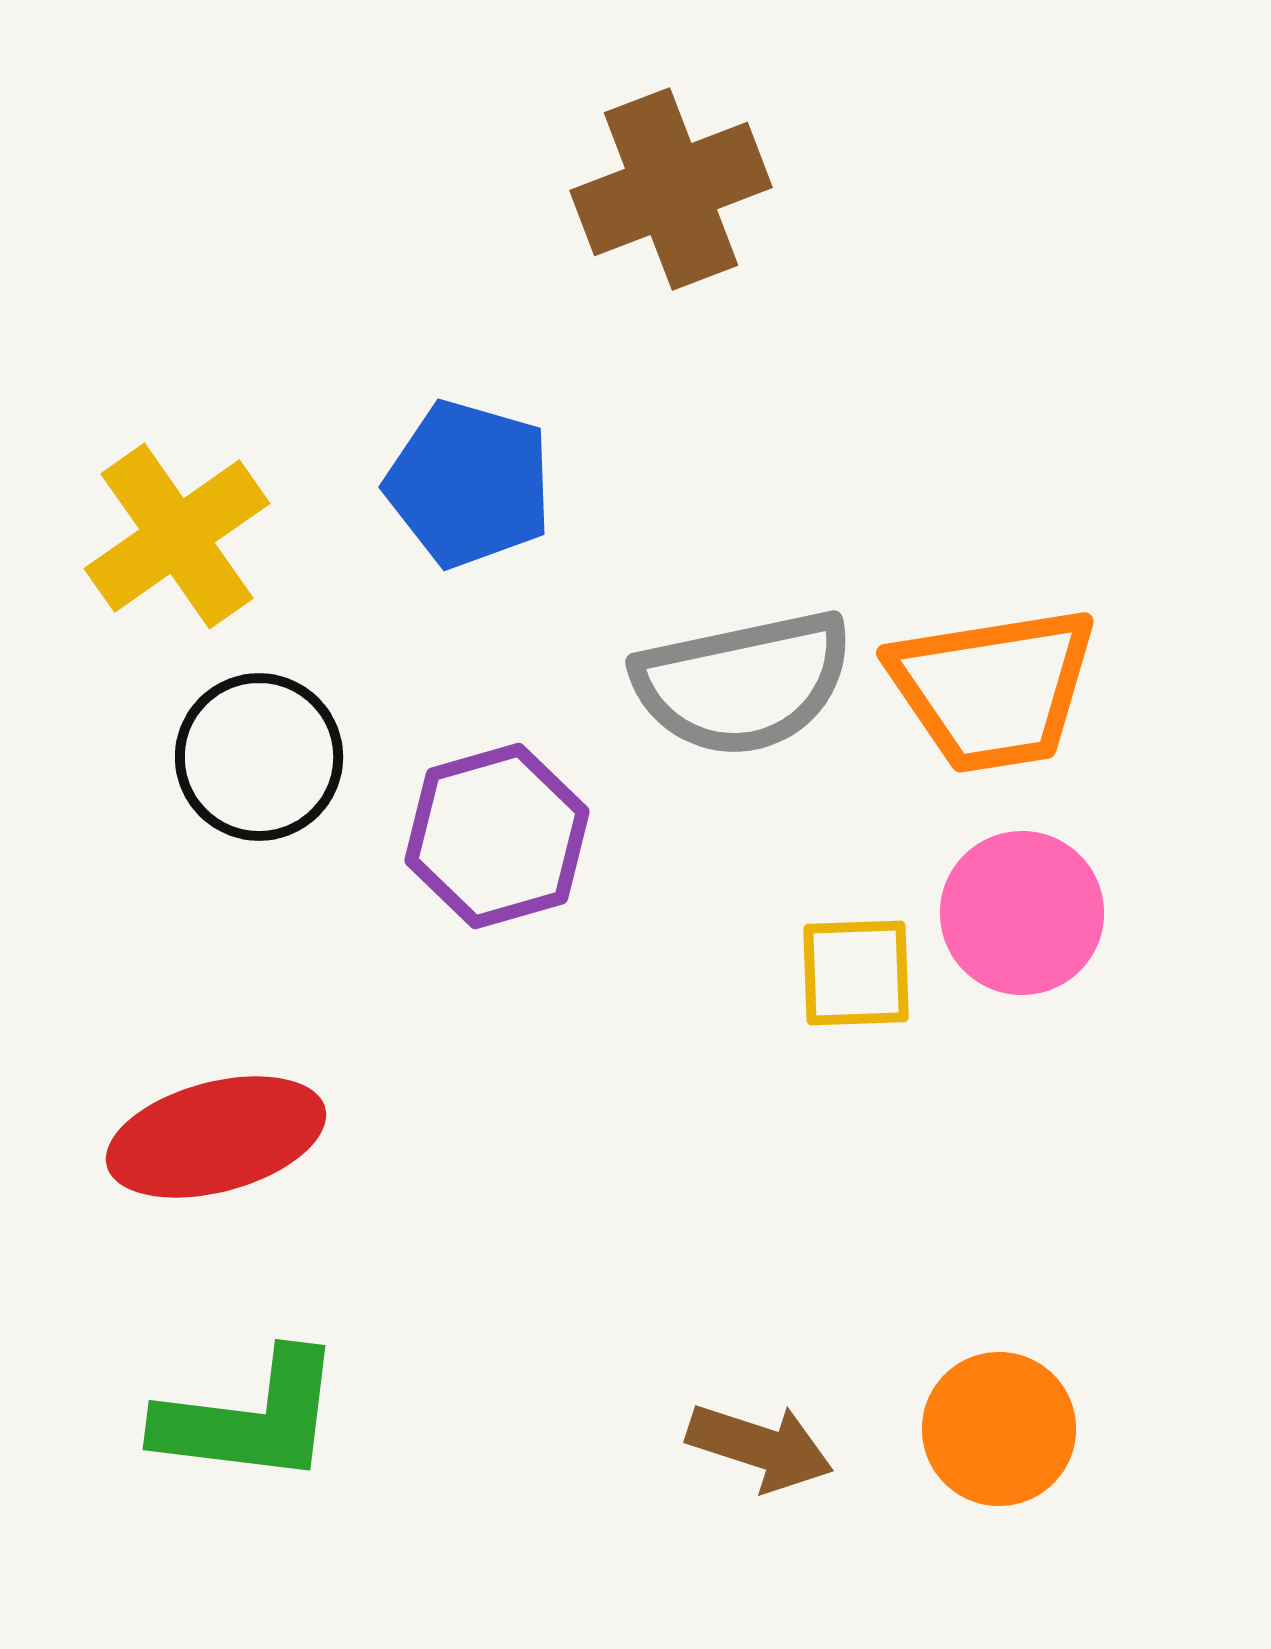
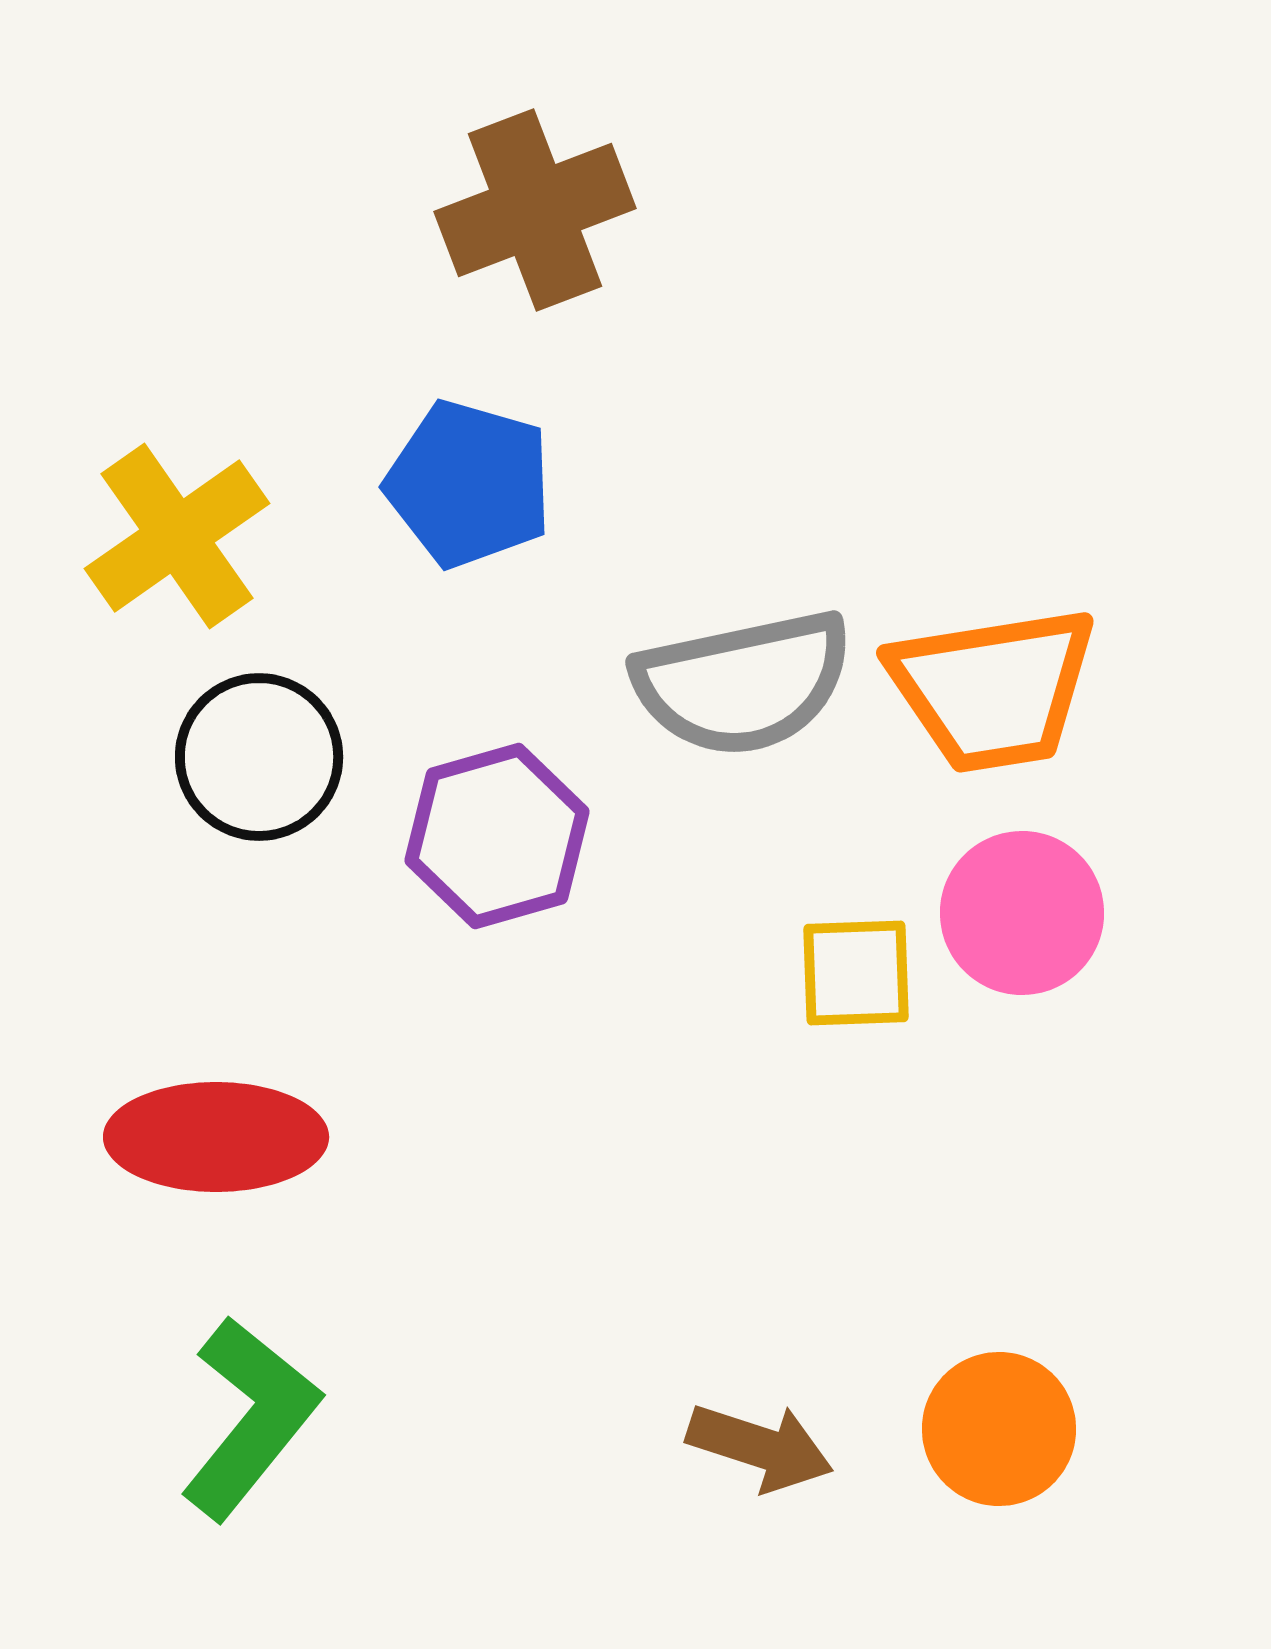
brown cross: moved 136 px left, 21 px down
red ellipse: rotated 15 degrees clockwise
green L-shape: rotated 58 degrees counterclockwise
